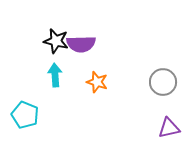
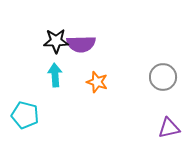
black star: rotated 15 degrees counterclockwise
gray circle: moved 5 px up
cyan pentagon: rotated 8 degrees counterclockwise
